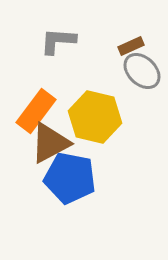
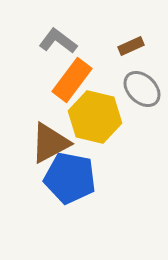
gray L-shape: rotated 33 degrees clockwise
gray ellipse: moved 18 px down
orange rectangle: moved 36 px right, 31 px up
